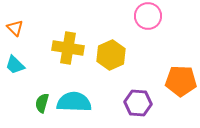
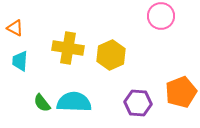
pink circle: moved 13 px right
orange triangle: rotated 18 degrees counterclockwise
cyan trapezoid: moved 5 px right, 4 px up; rotated 50 degrees clockwise
orange pentagon: moved 11 px down; rotated 24 degrees counterclockwise
green semicircle: rotated 54 degrees counterclockwise
